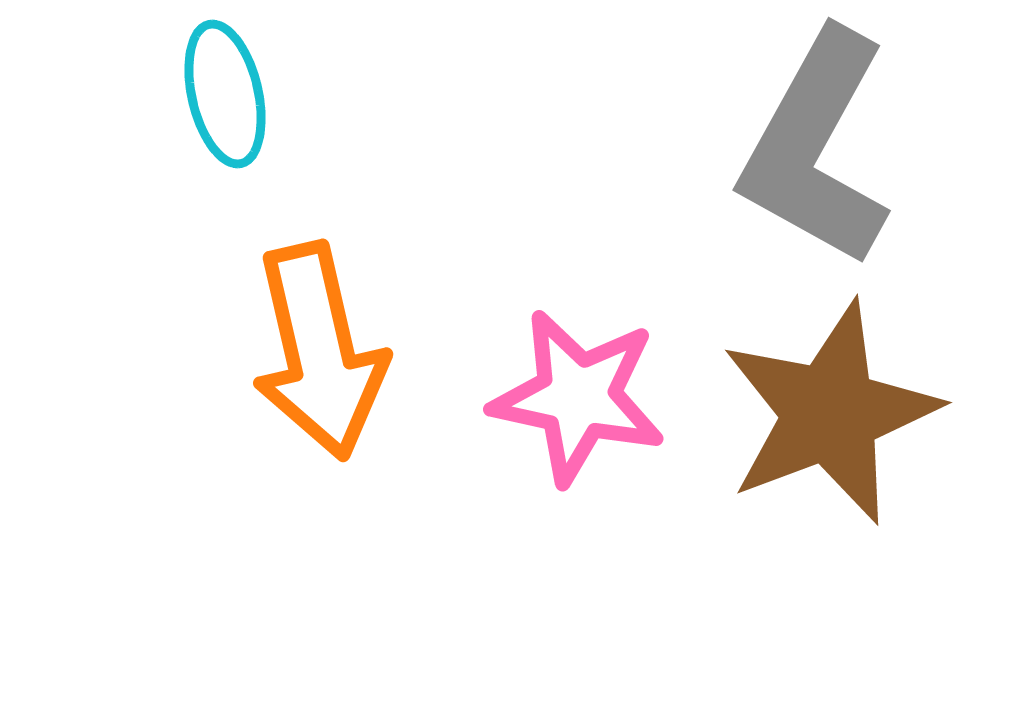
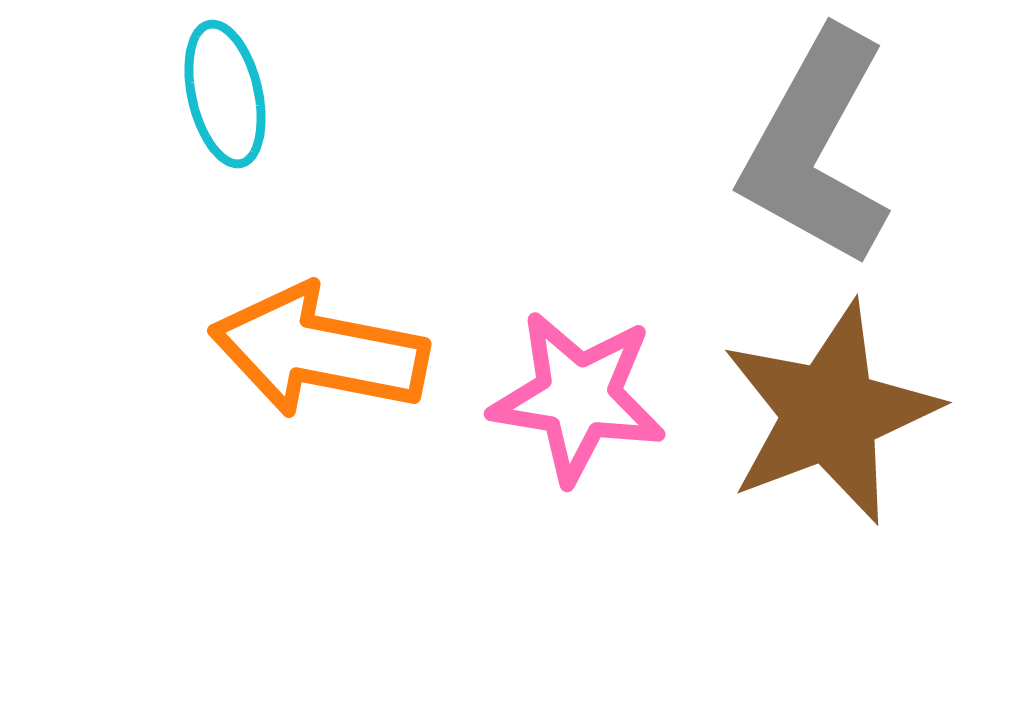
orange arrow: rotated 114 degrees clockwise
pink star: rotated 3 degrees counterclockwise
